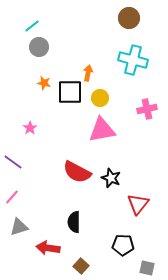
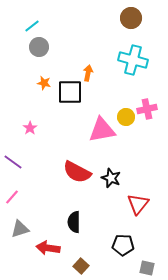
brown circle: moved 2 px right
yellow circle: moved 26 px right, 19 px down
gray triangle: moved 1 px right, 2 px down
